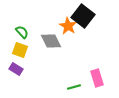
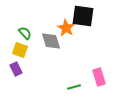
black square: rotated 30 degrees counterclockwise
orange star: moved 2 px left, 2 px down
green semicircle: moved 3 px right, 1 px down
gray diamond: rotated 10 degrees clockwise
purple rectangle: rotated 32 degrees clockwise
pink rectangle: moved 2 px right, 1 px up
